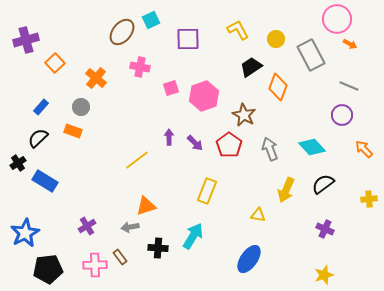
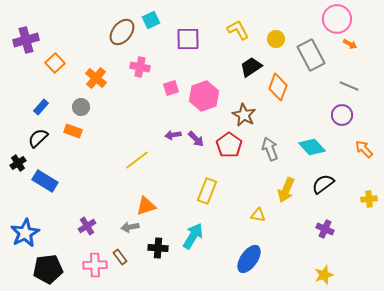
purple arrow at (169, 137): moved 4 px right, 2 px up; rotated 98 degrees counterclockwise
purple arrow at (195, 143): moved 1 px right, 4 px up
